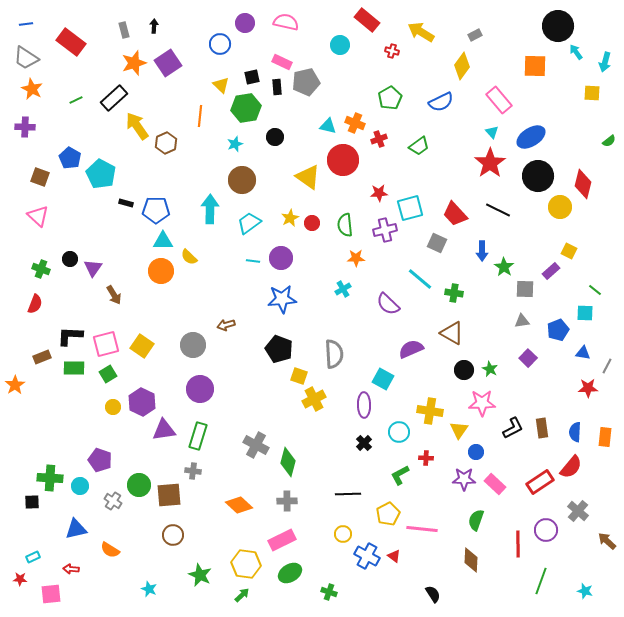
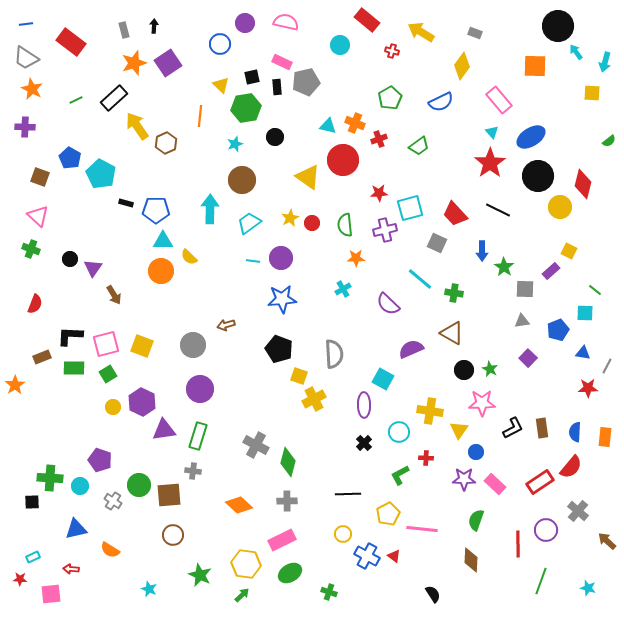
gray rectangle at (475, 35): moved 2 px up; rotated 48 degrees clockwise
green cross at (41, 269): moved 10 px left, 20 px up
yellow square at (142, 346): rotated 15 degrees counterclockwise
cyan star at (585, 591): moved 3 px right, 3 px up
